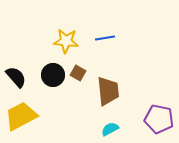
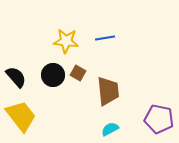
yellow trapezoid: rotated 80 degrees clockwise
